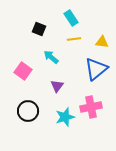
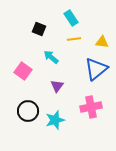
cyan star: moved 10 px left, 3 px down
